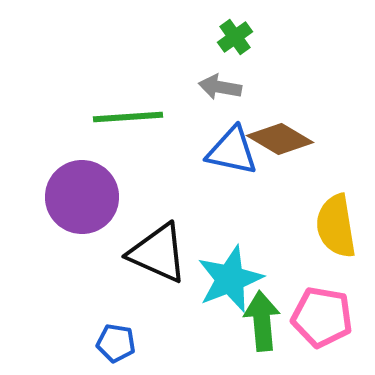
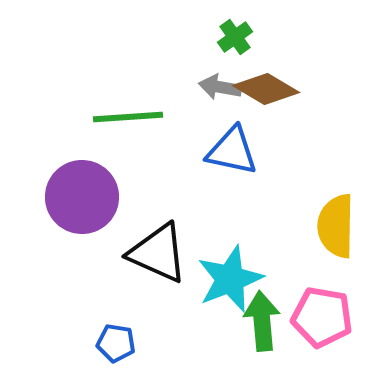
brown diamond: moved 14 px left, 50 px up
yellow semicircle: rotated 10 degrees clockwise
